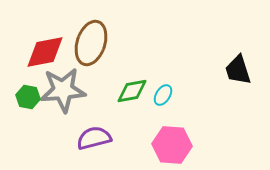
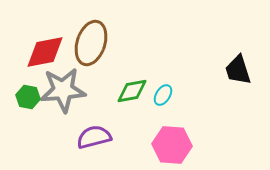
purple semicircle: moved 1 px up
